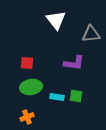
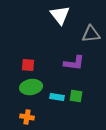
white triangle: moved 4 px right, 5 px up
red square: moved 1 px right, 2 px down
orange cross: rotated 32 degrees clockwise
